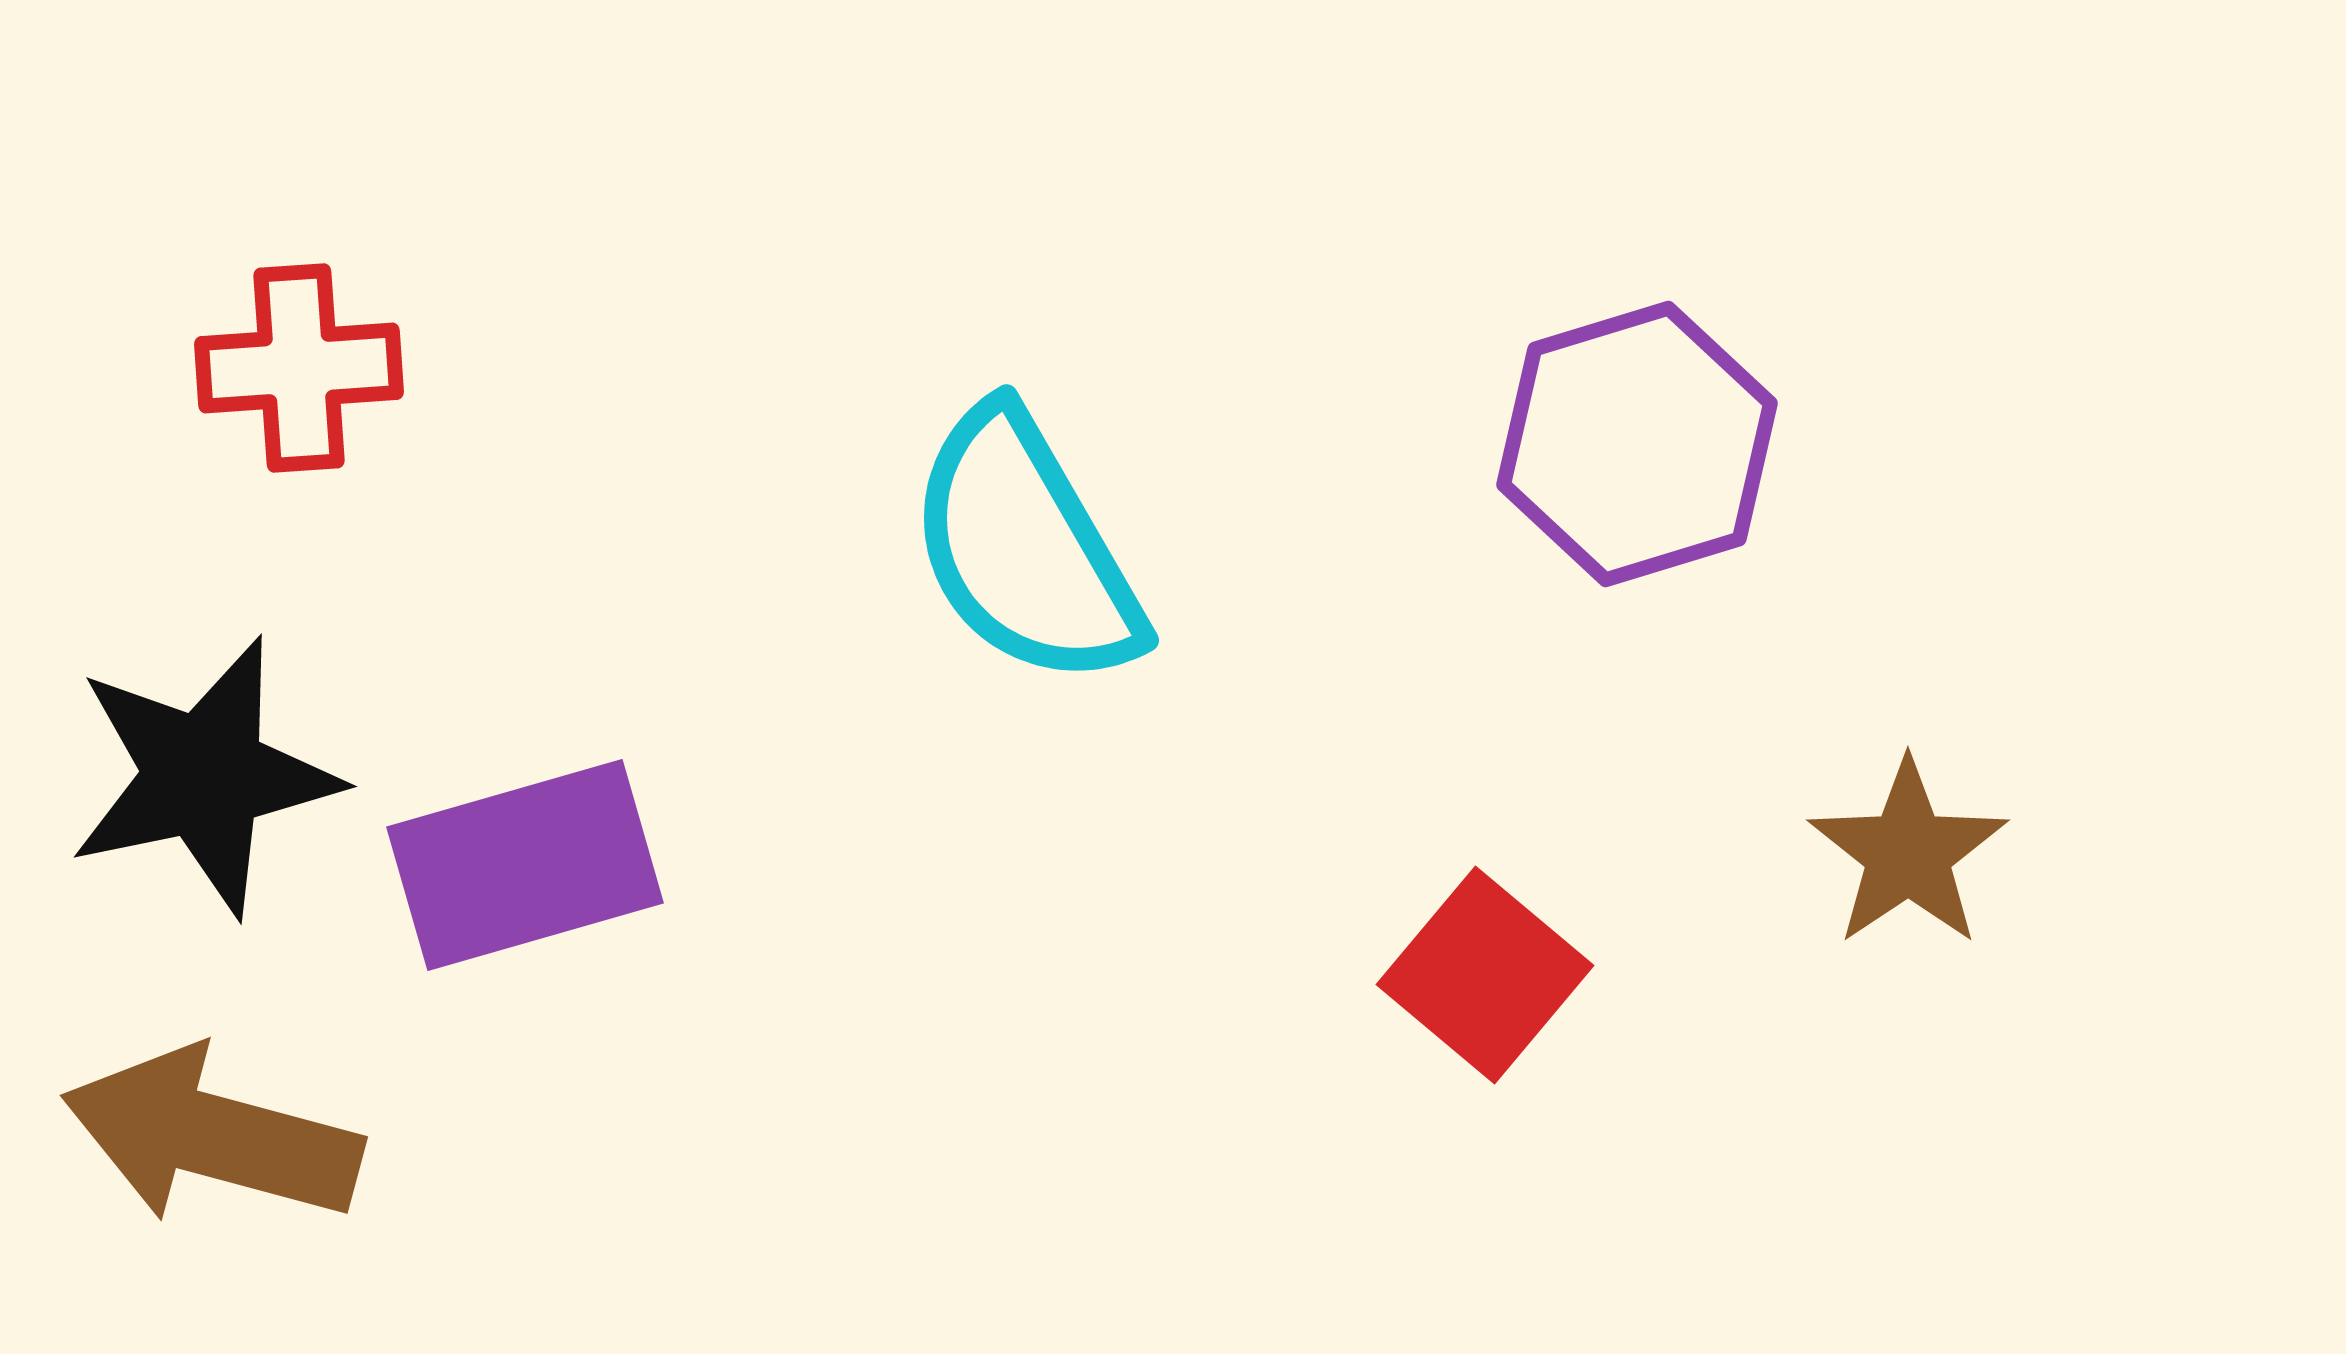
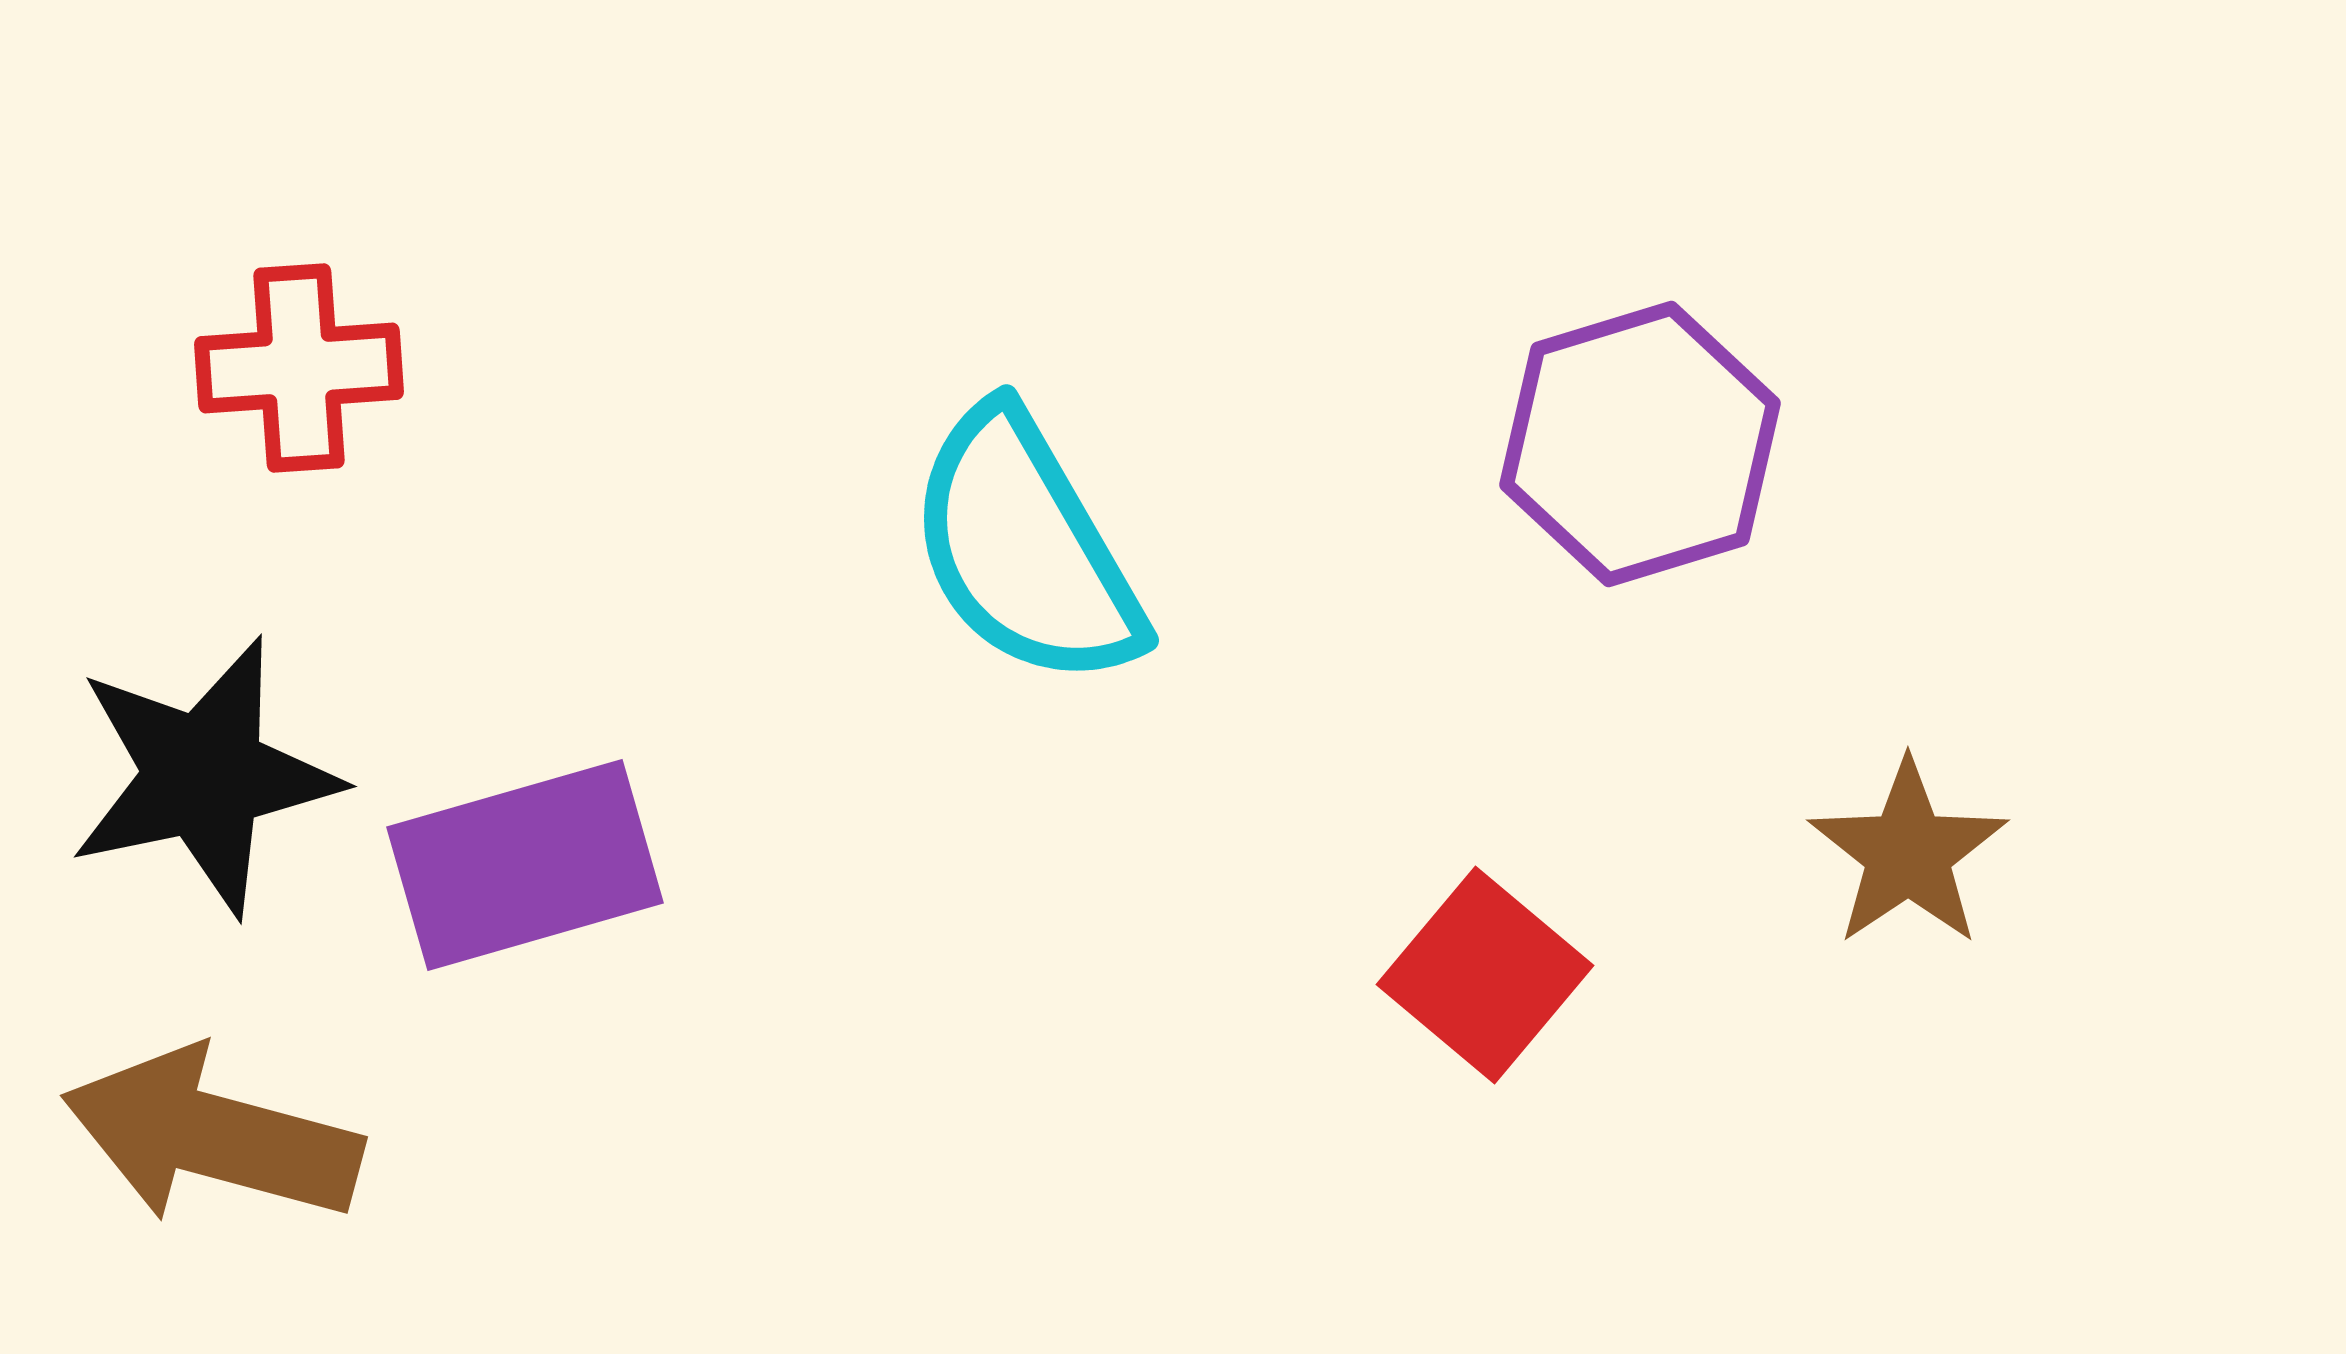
purple hexagon: moved 3 px right
